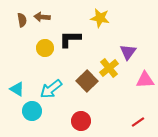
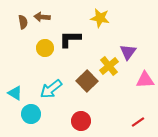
brown semicircle: moved 1 px right, 2 px down
yellow cross: moved 2 px up
cyan triangle: moved 2 px left, 4 px down
cyan circle: moved 1 px left, 3 px down
